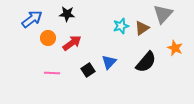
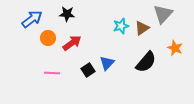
blue triangle: moved 2 px left, 1 px down
